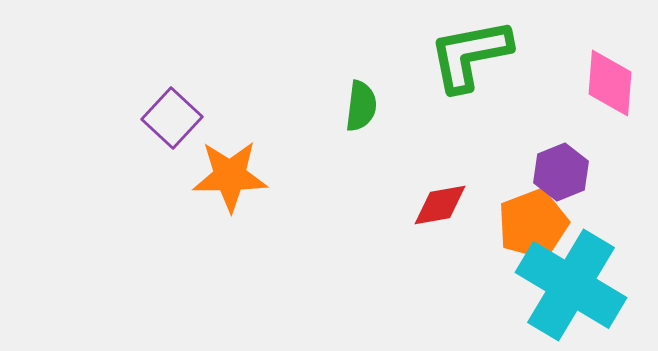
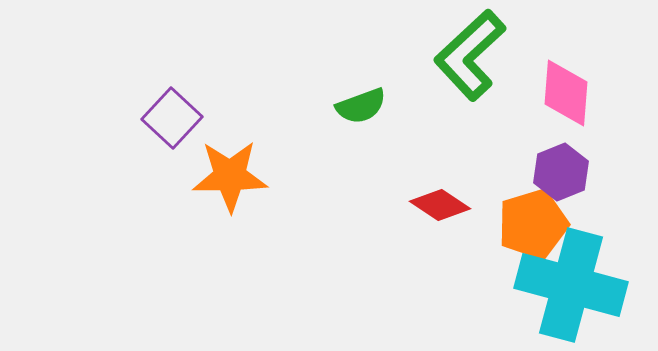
green L-shape: rotated 32 degrees counterclockwise
pink diamond: moved 44 px left, 10 px down
green semicircle: rotated 63 degrees clockwise
red diamond: rotated 44 degrees clockwise
orange pentagon: rotated 4 degrees clockwise
cyan cross: rotated 16 degrees counterclockwise
